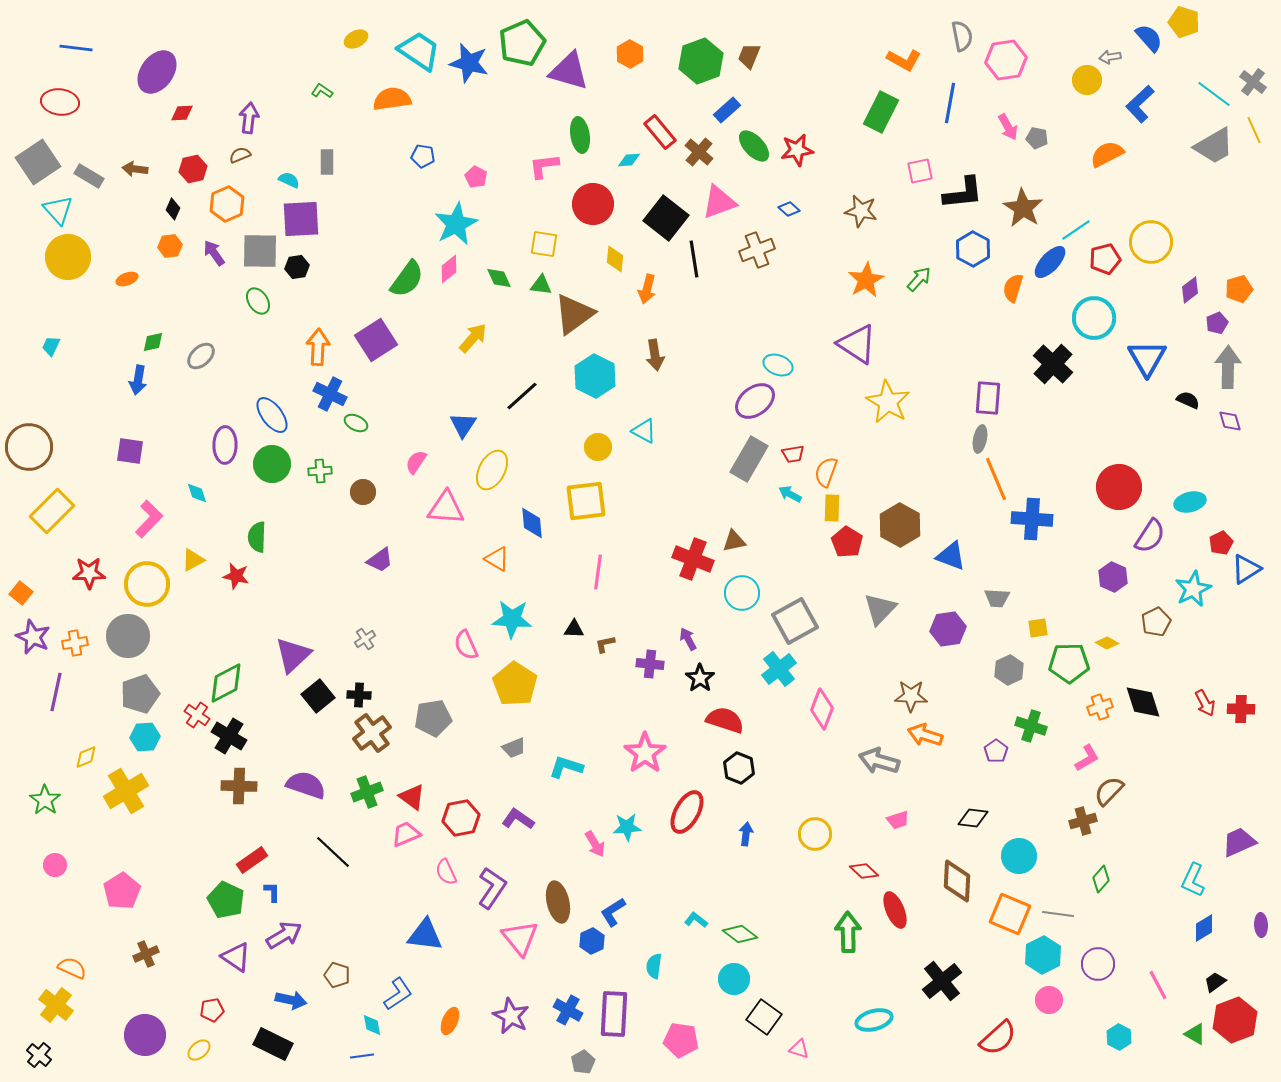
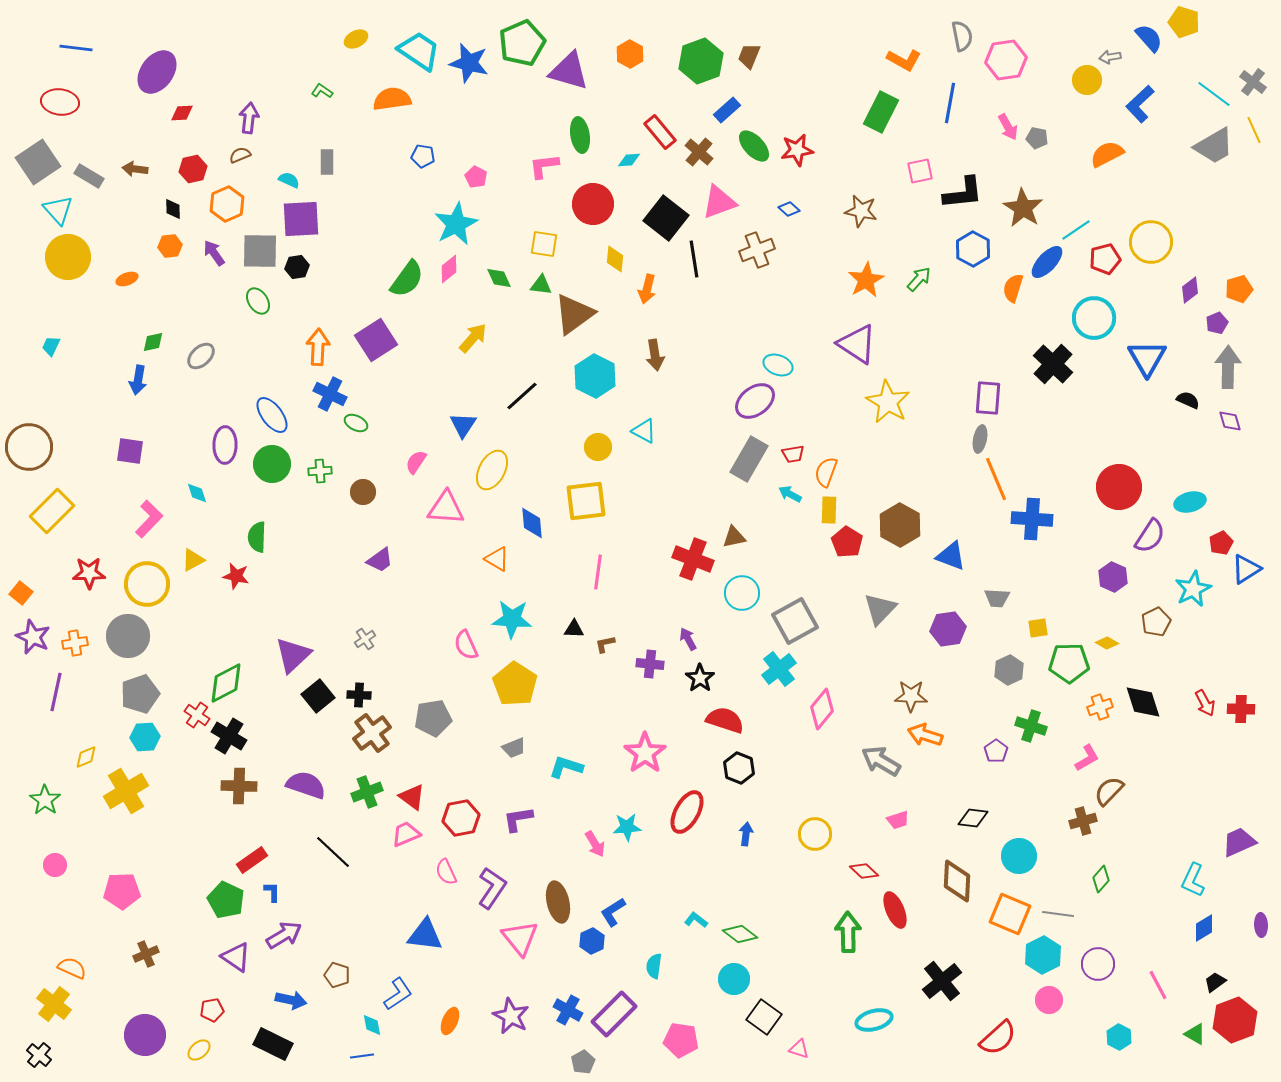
black diamond at (173, 209): rotated 25 degrees counterclockwise
blue ellipse at (1050, 262): moved 3 px left
yellow rectangle at (832, 508): moved 3 px left, 2 px down
brown triangle at (734, 541): moved 4 px up
pink diamond at (822, 709): rotated 18 degrees clockwise
gray arrow at (879, 761): moved 2 px right; rotated 15 degrees clockwise
purple L-shape at (518, 819): rotated 44 degrees counterclockwise
pink pentagon at (122, 891): rotated 30 degrees clockwise
yellow cross at (56, 1005): moved 2 px left, 1 px up
purple rectangle at (614, 1014): rotated 42 degrees clockwise
